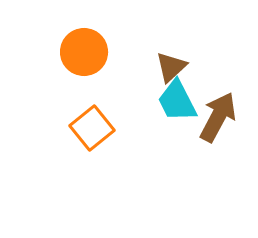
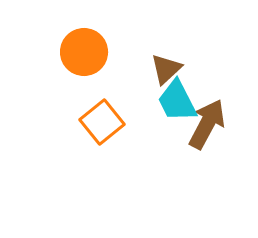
brown triangle: moved 5 px left, 2 px down
brown arrow: moved 11 px left, 7 px down
orange square: moved 10 px right, 6 px up
